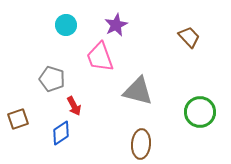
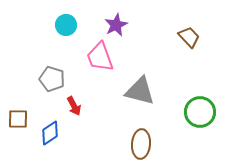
gray triangle: moved 2 px right
brown square: rotated 20 degrees clockwise
blue diamond: moved 11 px left
